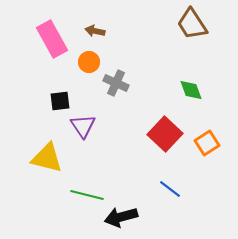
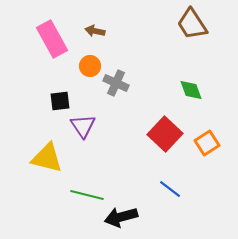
orange circle: moved 1 px right, 4 px down
